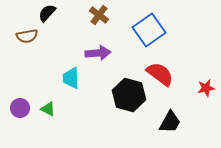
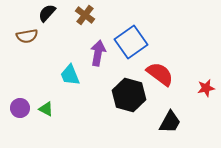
brown cross: moved 14 px left
blue square: moved 18 px left, 12 px down
purple arrow: rotated 75 degrees counterclockwise
cyan trapezoid: moved 1 px left, 3 px up; rotated 20 degrees counterclockwise
green triangle: moved 2 px left
